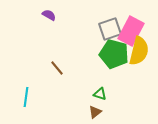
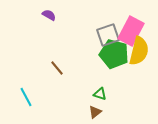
gray square: moved 2 px left, 6 px down
cyan line: rotated 36 degrees counterclockwise
